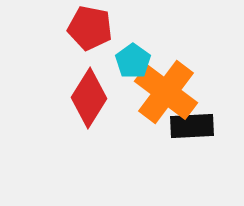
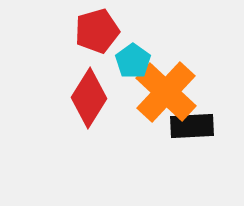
red pentagon: moved 7 px right, 3 px down; rotated 27 degrees counterclockwise
orange cross: rotated 6 degrees clockwise
